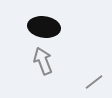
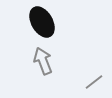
black ellipse: moved 2 px left, 5 px up; rotated 52 degrees clockwise
